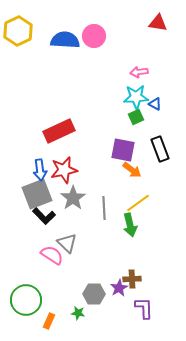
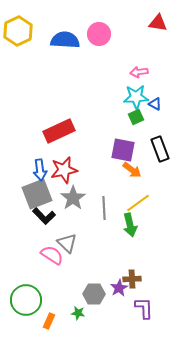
pink circle: moved 5 px right, 2 px up
